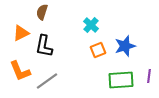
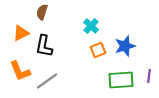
cyan cross: moved 1 px down
